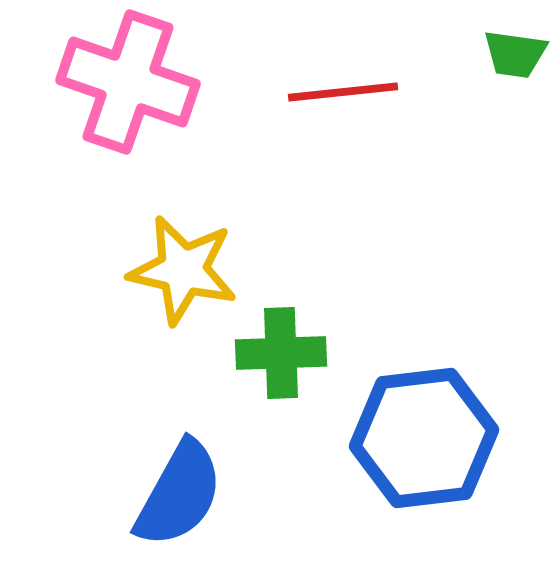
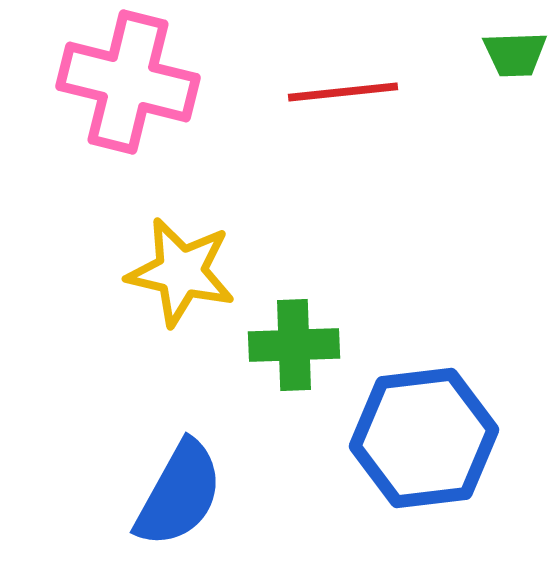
green trapezoid: rotated 10 degrees counterclockwise
pink cross: rotated 5 degrees counterclockwise
yellow star: moved 2 px left, 2 px down
green cross: moved 13 px right, 8 px up
